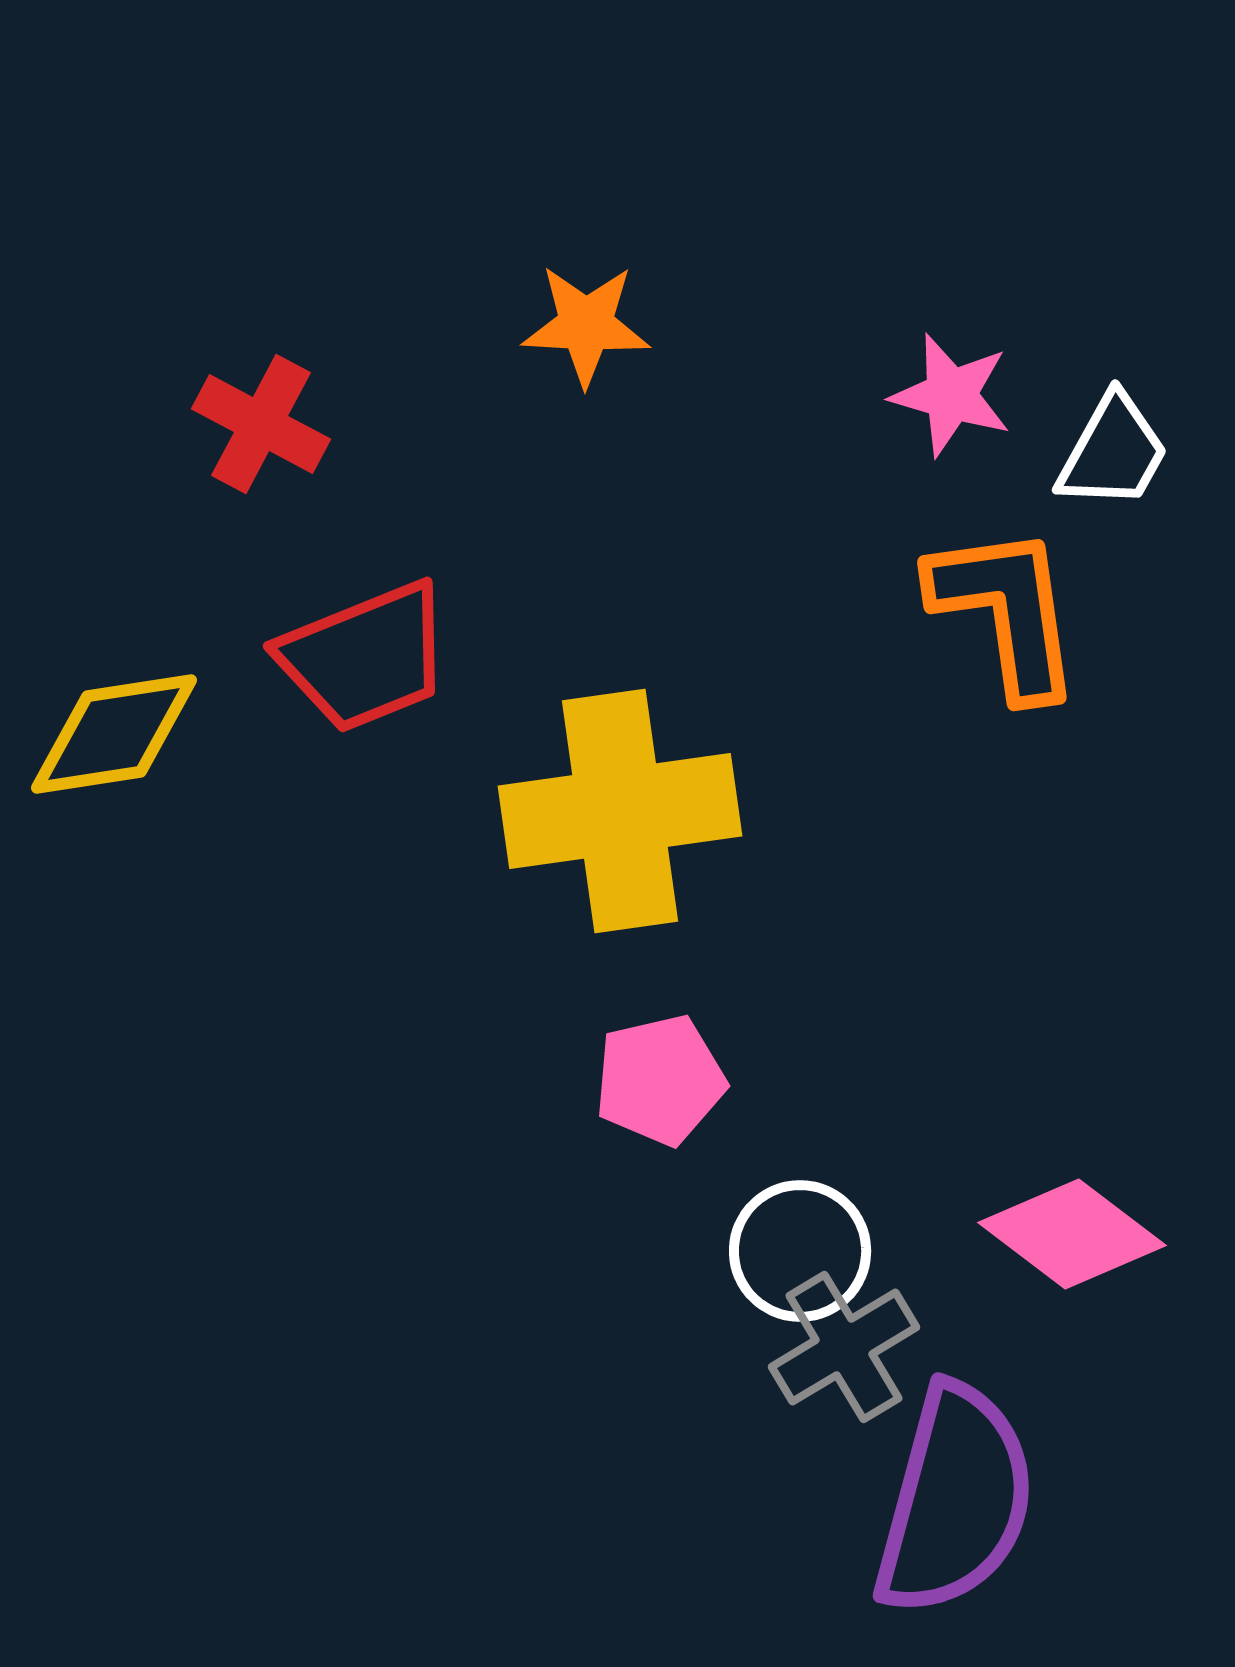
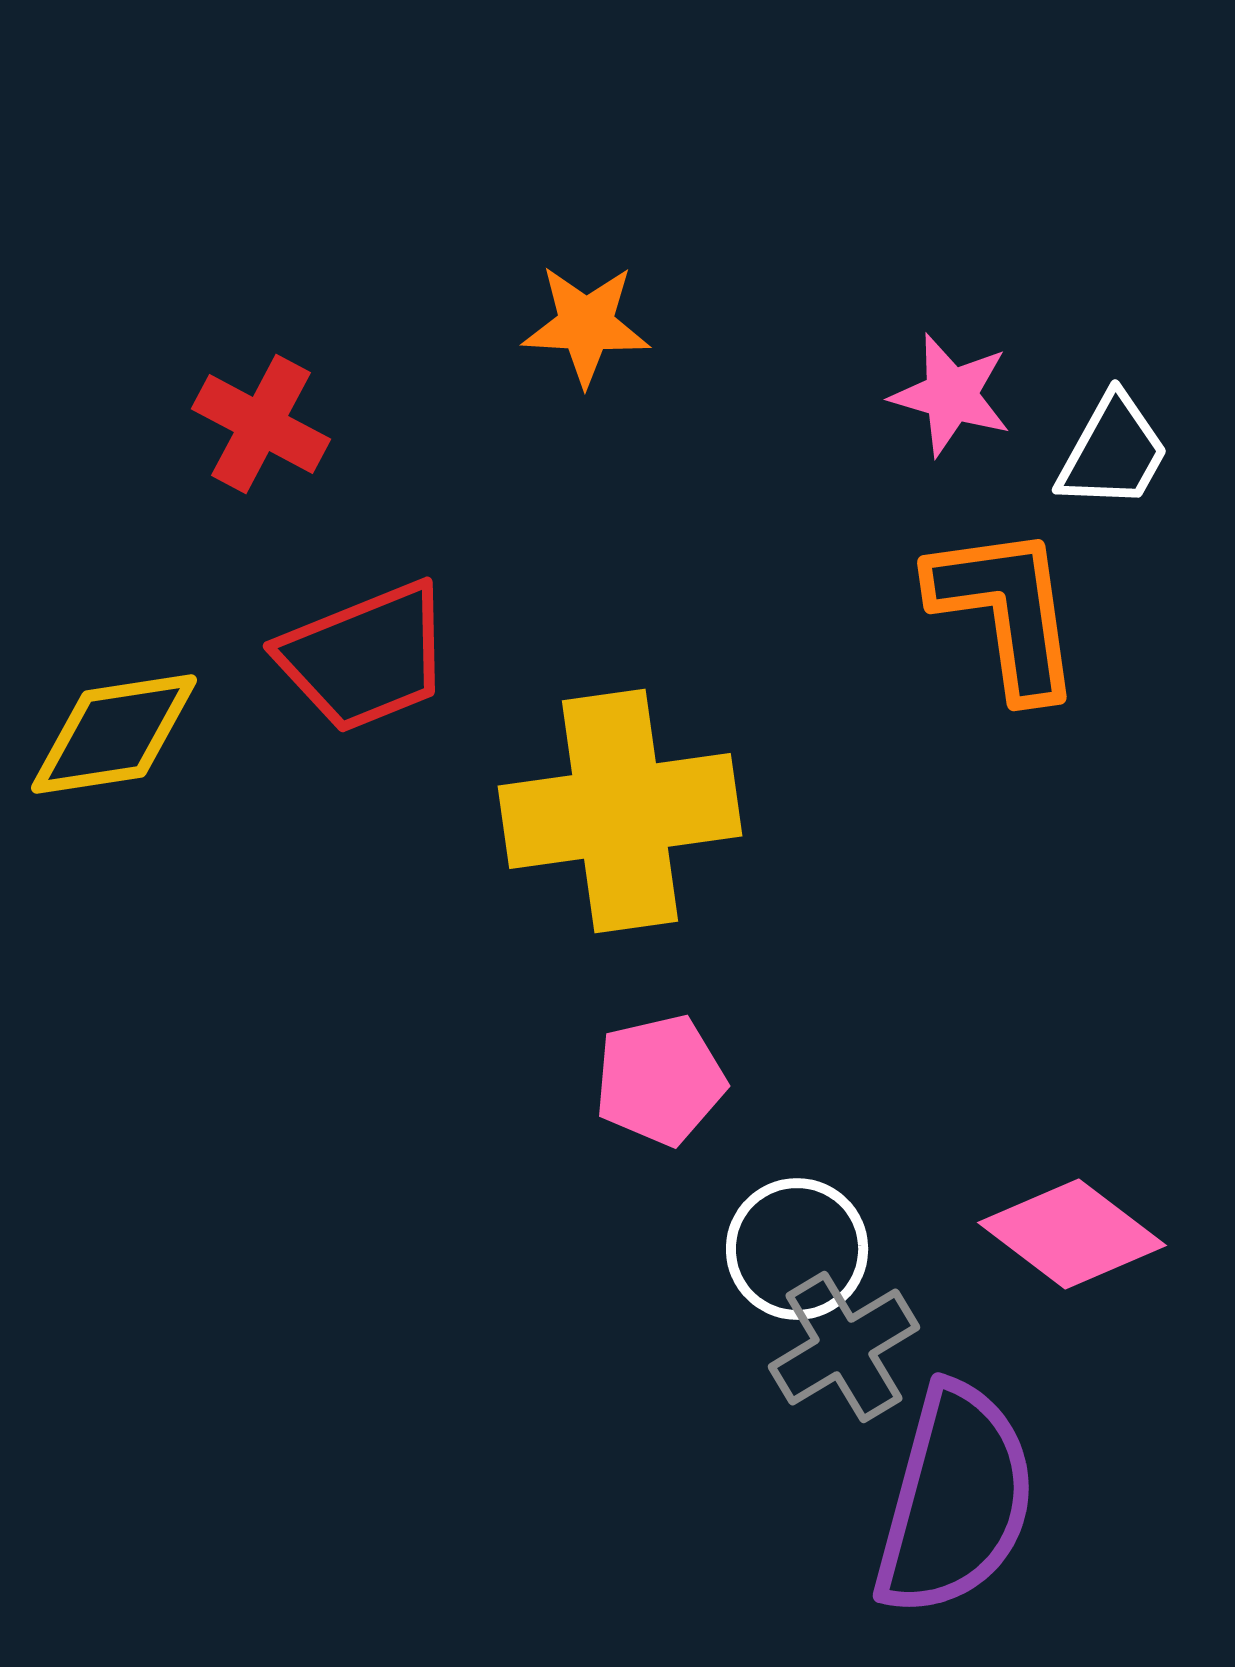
white circle: moved 3 px left, 2 px up
